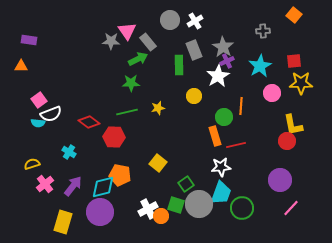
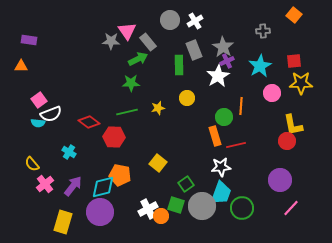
yellow circle at (194, 96): moved 7 px left, 2 px down
yellow semicircle at (32, 164): rotated 112 degrees counterclockwise
gray circle at (199, 204): moved 3 px right, 2 px down
